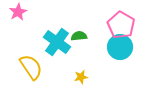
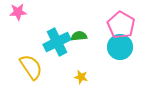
pink star: rotated 24 degrees clockwise
cyan cross: rotated 28 degrees clockwise
yellow star: rotated 24 degrees clockwise
